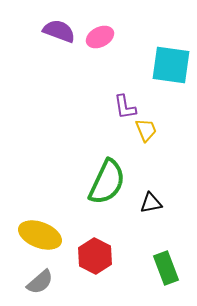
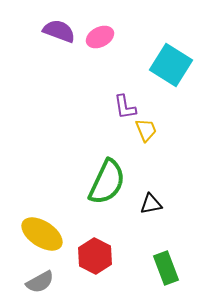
cyan square: rotated 24 degrees clockwise
black triangle: moved 1 px down
yellow ellipse: moved 2 px right, 1 px up; rotated 12 degrees clockwise
gray semicircle: rotated 12 degrees clockwise
